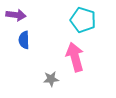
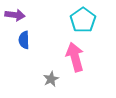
purple arrow: moved 1 px left
cyan pentagon: rotated 20 degrees clockwise
gray star: rotated 21 degrees counterclockwise
